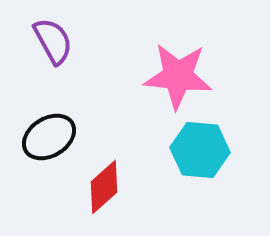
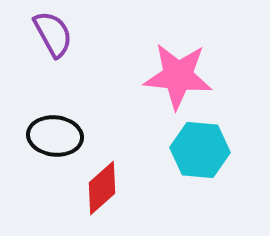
purple semicircle: moved 7 px up
black ellipse: moved 6 px right, 1 px up; rotated 38 degrees clockwise
red diamond: moved 2 px left, 1 px down
